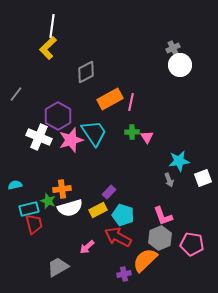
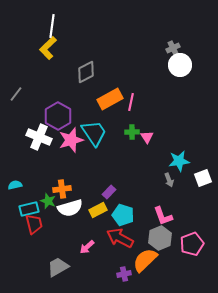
red arrow: moved 2 px right, 1 px down
pink pentagon: rotated 30 degrees counterclockwise
